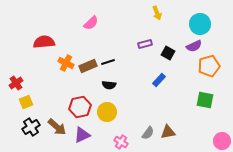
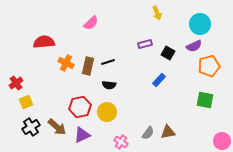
brown rectangle: rotated 54 degrees counterclockwise
